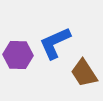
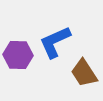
blue L-shape: moved 1 px up
